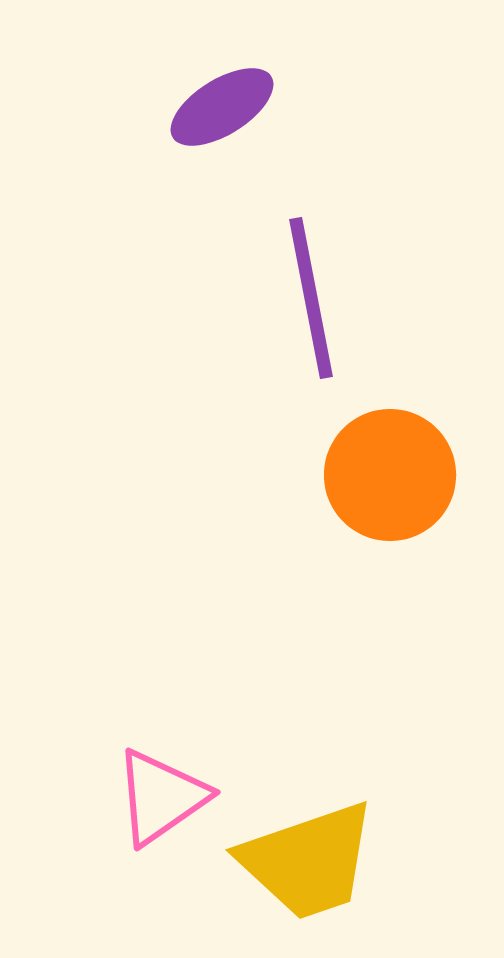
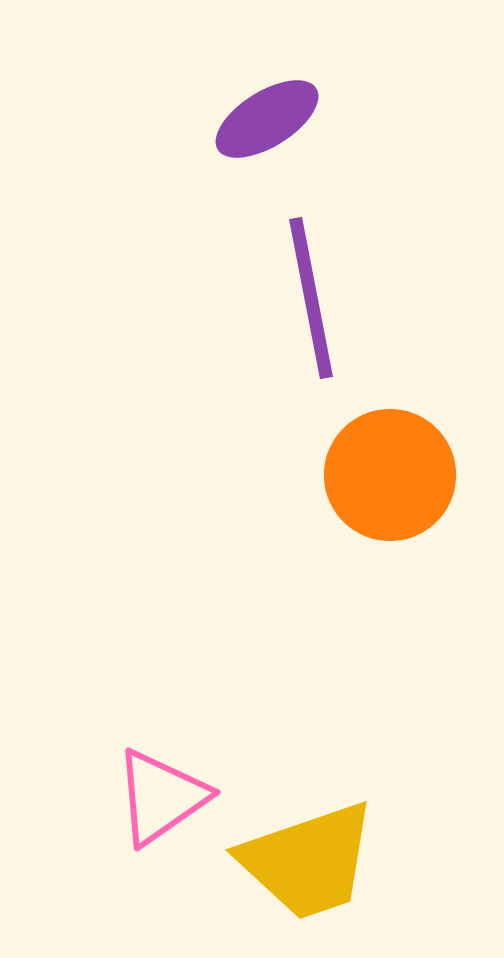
purple ellipse: moved 45 px right, 12 px down
